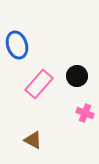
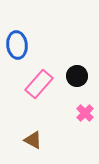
blue ellipse: rotated 12 degrees clockwise
pink cross: rotated 24 degrees clockwise
